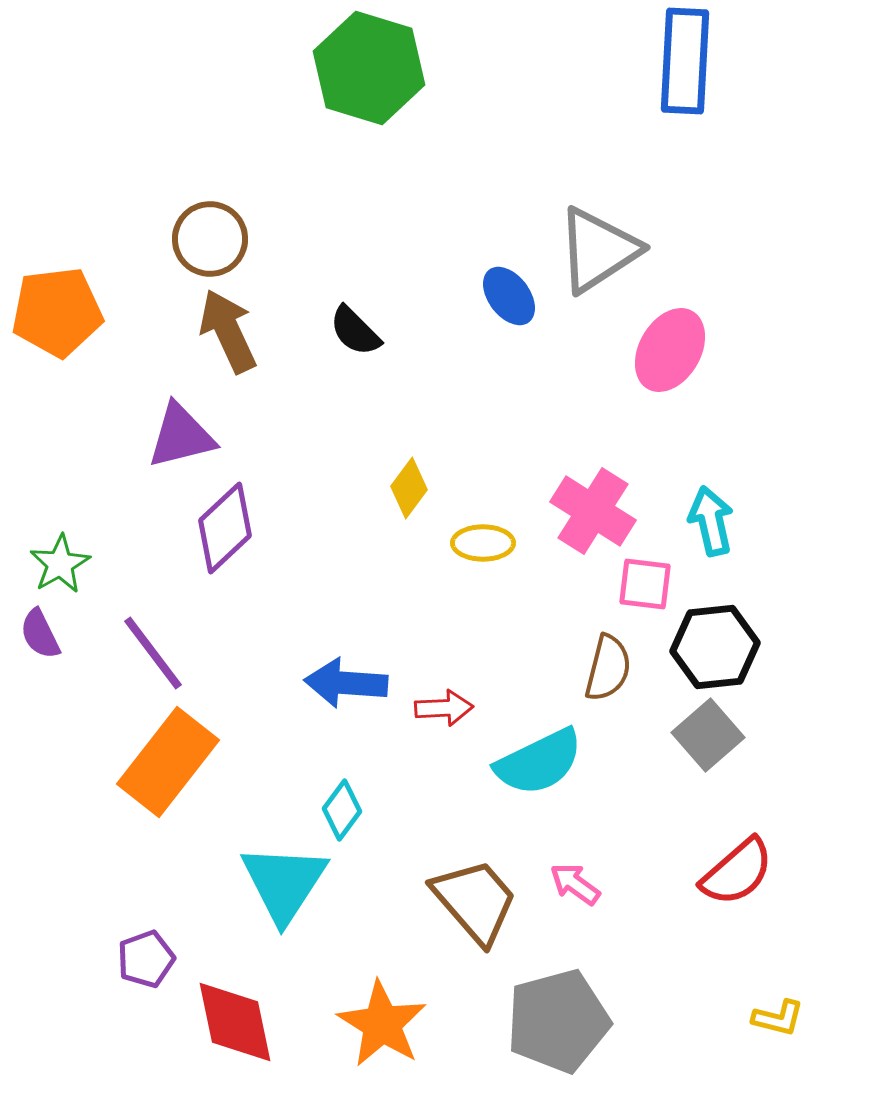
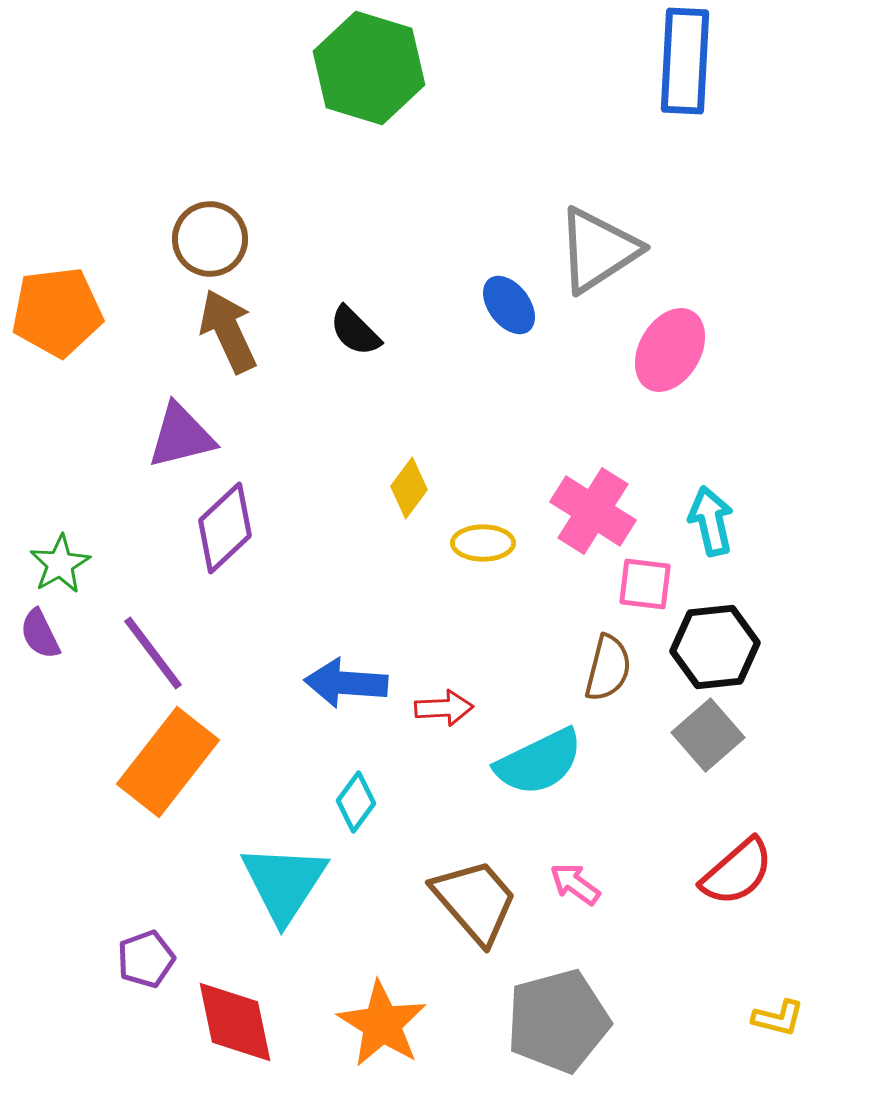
blue ellipse: moved 9 px down
cyan diamond: moved 14 px right, 8 px up
